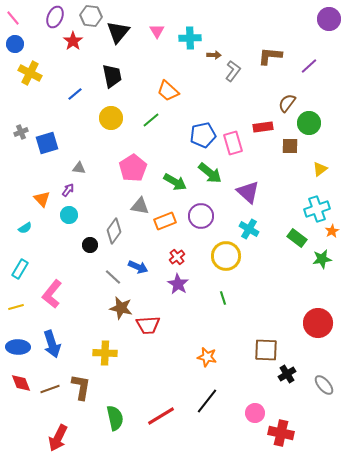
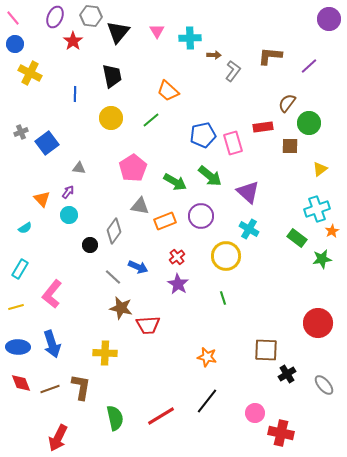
blue line at (75, 94): rotated 49 degrees counterclockwise
blue square at (47, 143): rotated 20 degrees counterclockwise
green arrow at (210, 173): moved 3 px down
purple arrow at (68, 190): moved 2 px down
